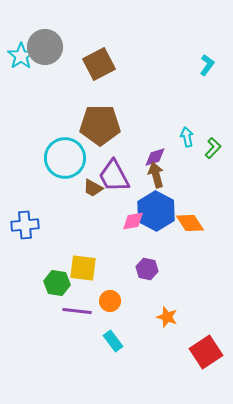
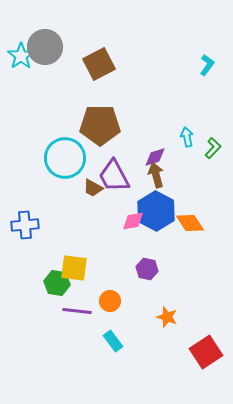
yellow square: moved 9 px left
